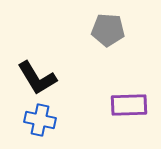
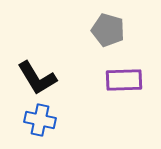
gray pentagon: rotated 12 degrees clockwise
purple rectangle: moved 5 px left, 25 px up
